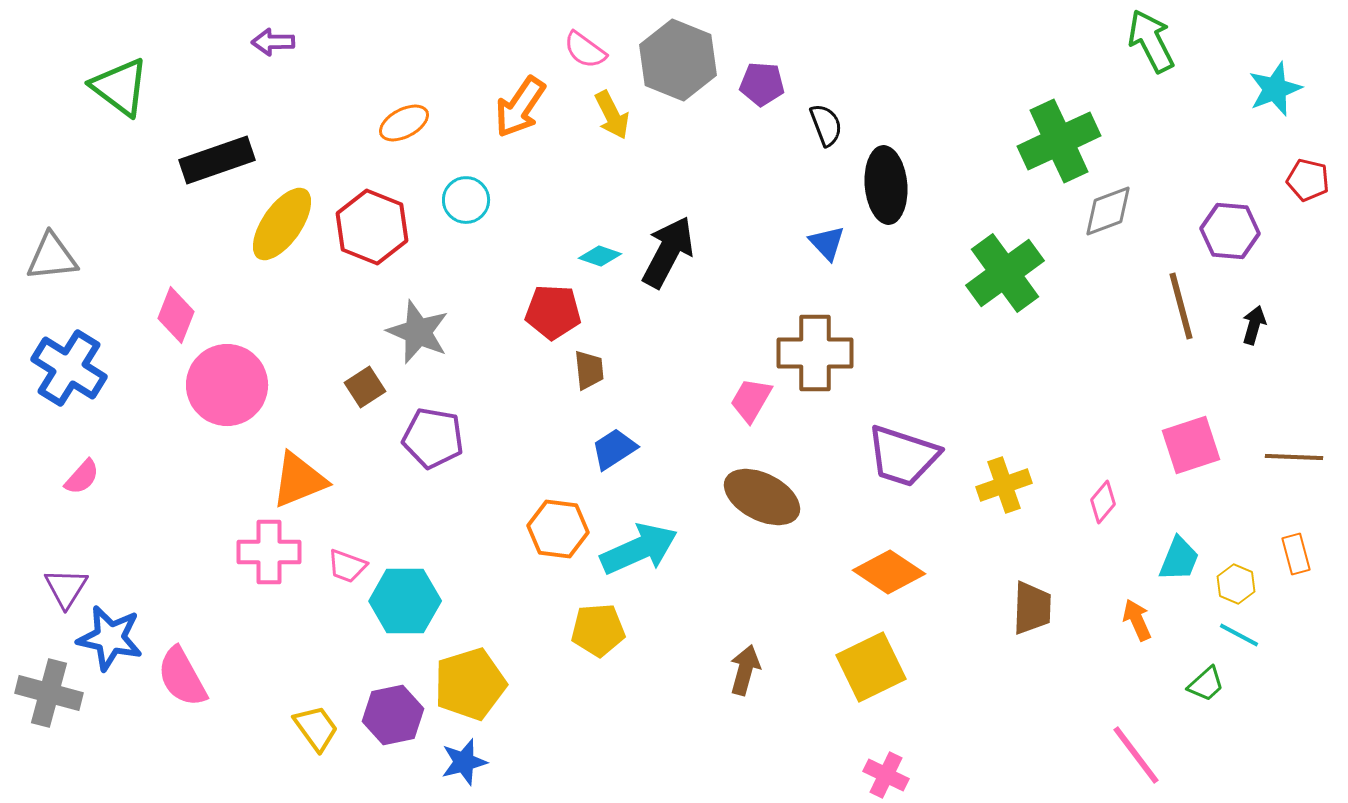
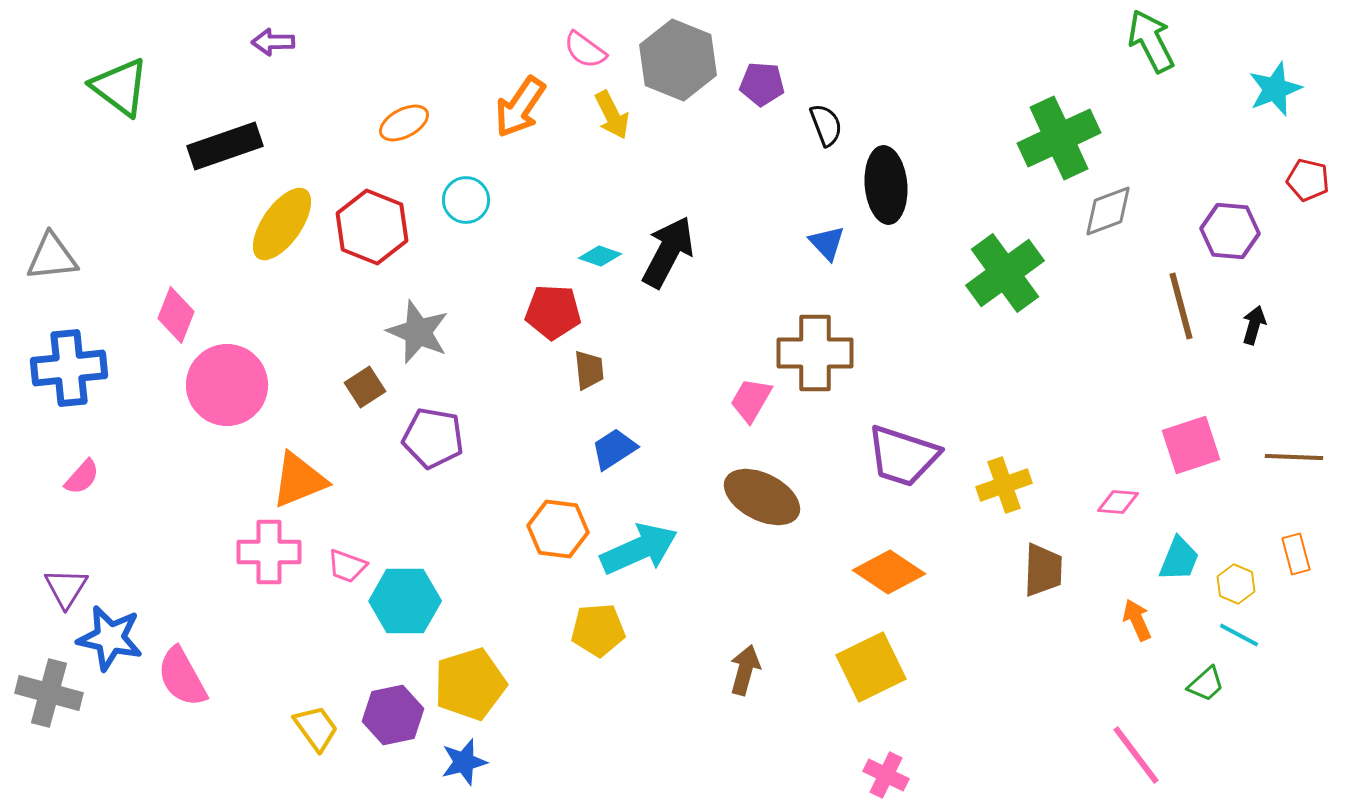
green cross at (1059, 141): moved 3 px up
black rectangle at (217, 160): moved 8 px right, 14 px up
blue cross at (69, 368): rotated 38 degrees counterclockwise
pink diamond at (1103, 502): moved 15 px right; rotated 54 degrees clockwise
brown trapezoid at (1032, 608): moved 11 px right, 38 px up
